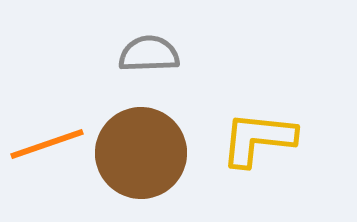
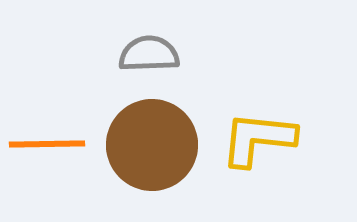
orange line: rotated 18 degrees clockwise
brown circle: moved 11 px right, 8 px up
